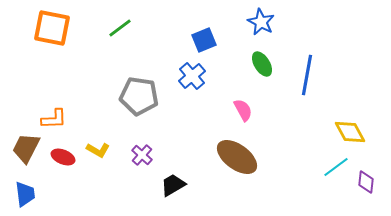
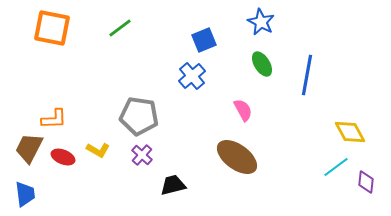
gray pentagon: moved 20 px down
brown trapezoid: moved 3 px right
black trapezoid: rotated 16 degrees clockwise
